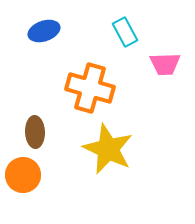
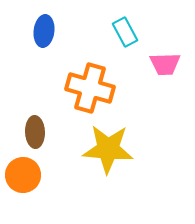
blue ellipse: rotated 64 degrees counterclockwise
yellow star: rotated 21 degrees counterclockwise
